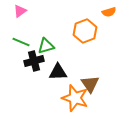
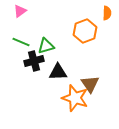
orange semicircle: moved 2 px left, 1 px down; rotated 72 degrees counterclockwise
